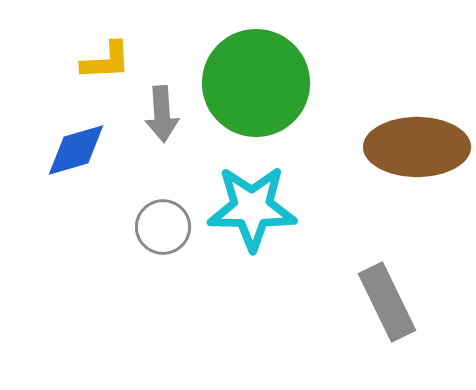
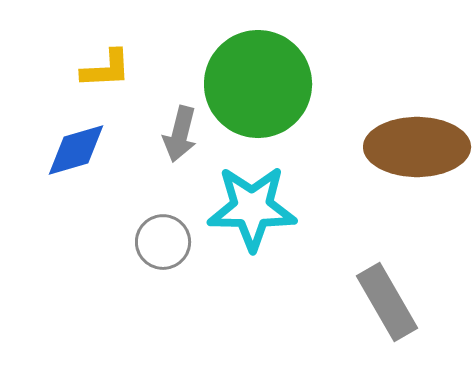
yellow L-shape: moved 8 px down
green circle: moved 2 px right, 1 px down
gray arrow: moved 18 px right, 20 px down; rotated 18 degrees clockwise
gray circle: moved 15 px down
gray rectangle: rotated 4 degrees counterclockwise
